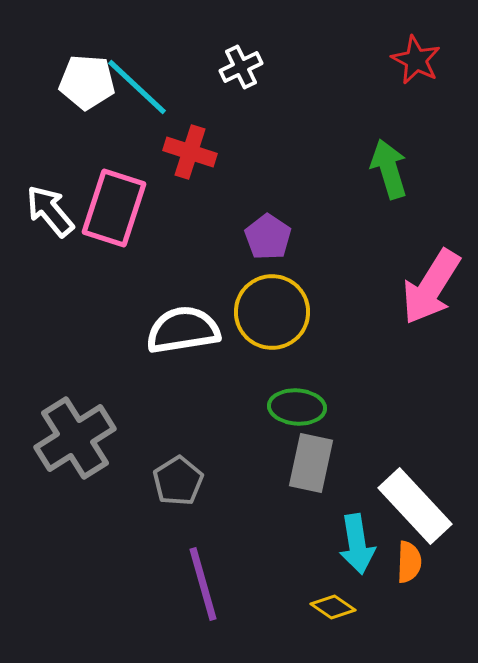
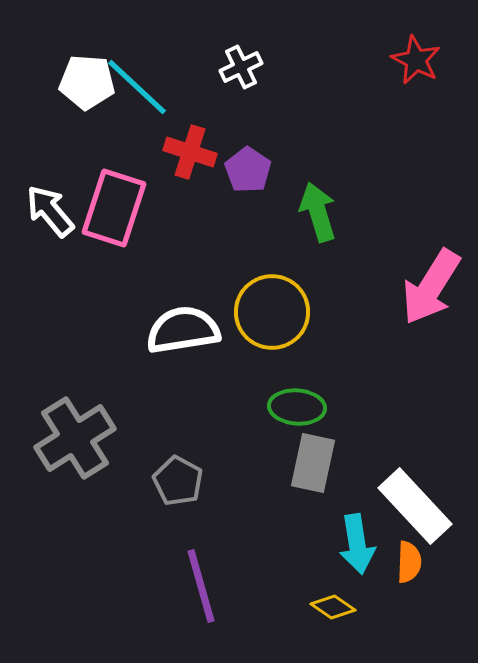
green arrow: moved 71 px left, 43 px down
purple pentagon: moved 20 px left, 67 px up
gray rectangle: moved 2 px right
gray pentagon: rotated 12 degrees counterclockwise
purple line: moved 2 px left, 2 px down
